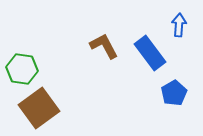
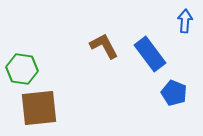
blue arrow: moved 6 px right, 4 px up
blue rectangle: moved 1 px down
blue pentagon: rotated 20 degrees counterclockwise
brown square: rotated 30 degrees clockwise
